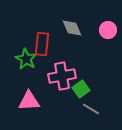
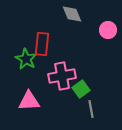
gray diamond: moved 14 px up
gray line: rotated 48 degrees clockwise
